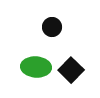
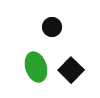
green ellipse: rotated 68 degrees clockwise
